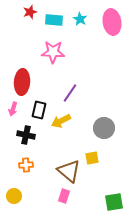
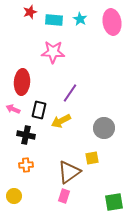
pink arrow: rotated 96 degrees clockwise
brown triangle: moved 1 px down; rotated 45 degrees clockwise
